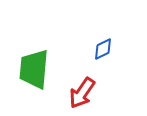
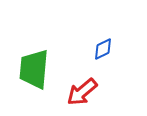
red arrow: moved 1 px up; rotated 16 degrees clockwise
